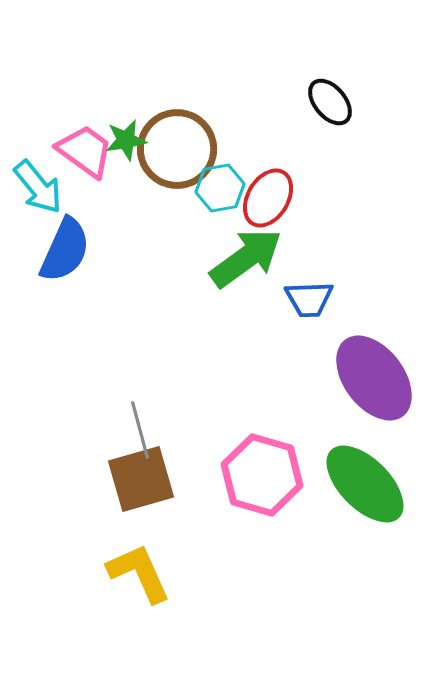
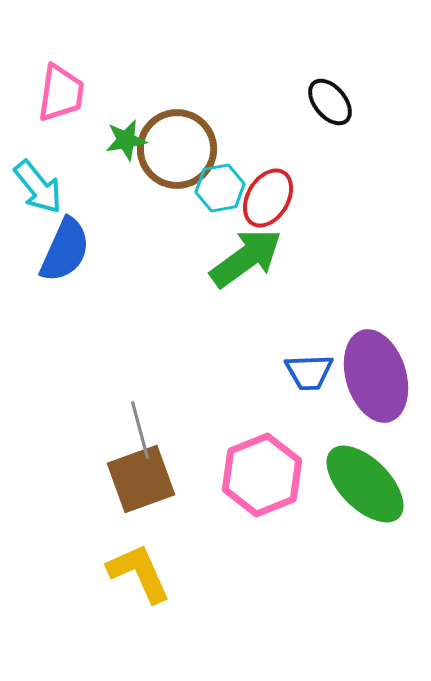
pink trapezoid: moved 24 px left, 58 px up; rotated 62 degrees clockwise
blue trapezoid: moved 73 px down
purple ellipse: moved 2 px right, 2 px up; rotated 20 degrees clockwise
pink hexagon: rotated 22 degrees clockwise
brown square: rotated 4 degrees counterclockwise
